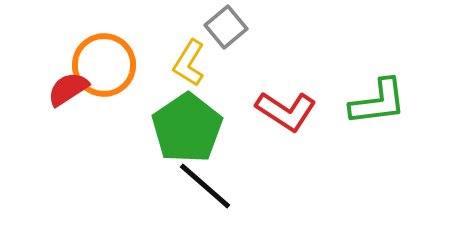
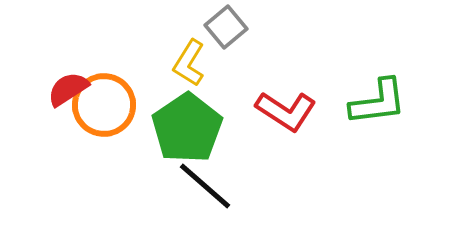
orange circle: moved 40 px down
